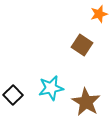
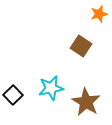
brown square: moved 1 px left, 1 px down
